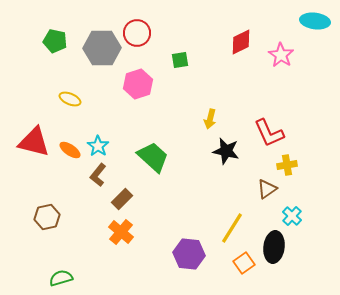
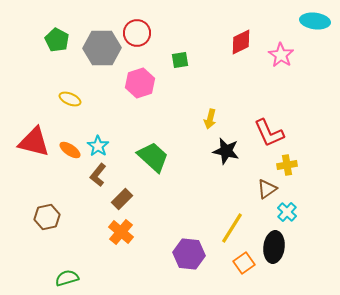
green pentagon: moved 2 px right, 1 px up; rotated 15 degrees clockwise
pink hexagon: moved 2 px right, 1 px up
cyan cross: moved 5 px left, 4 px up
green semicircle: moved 6 px right
